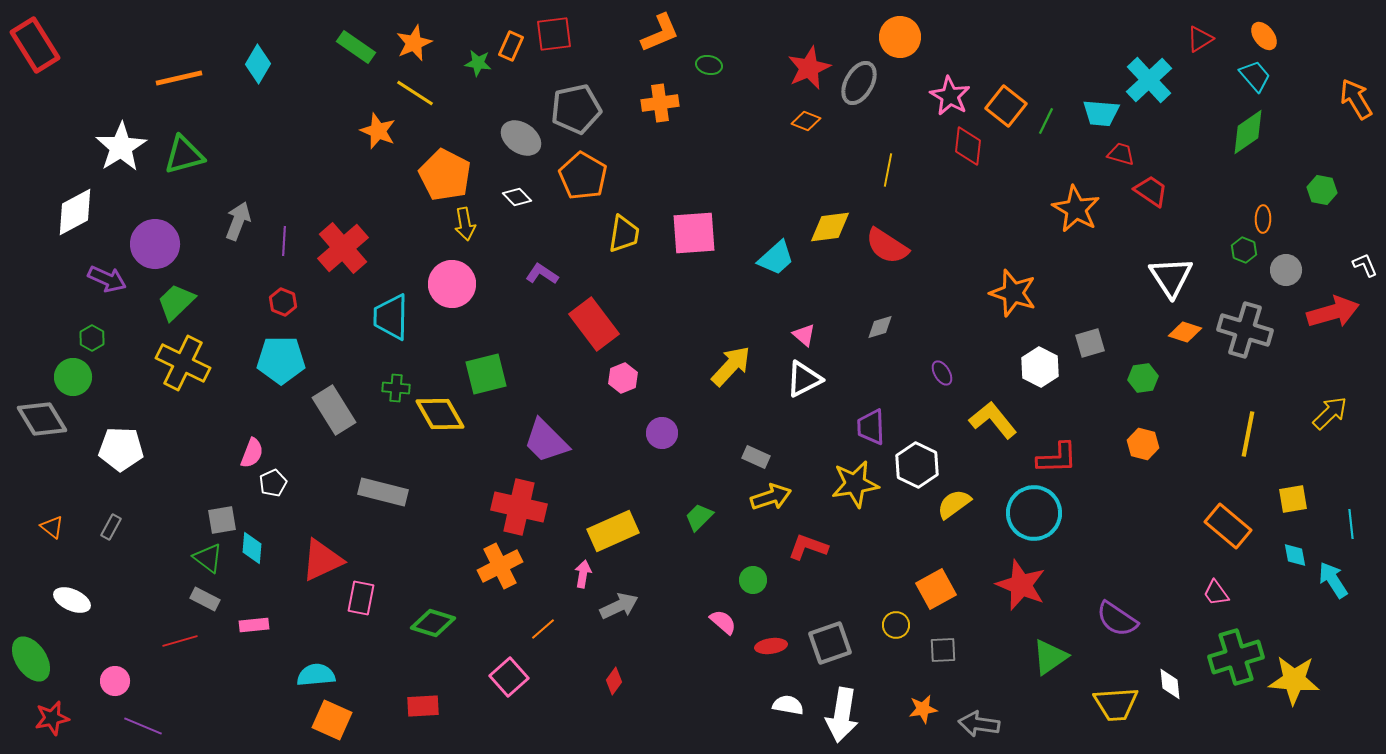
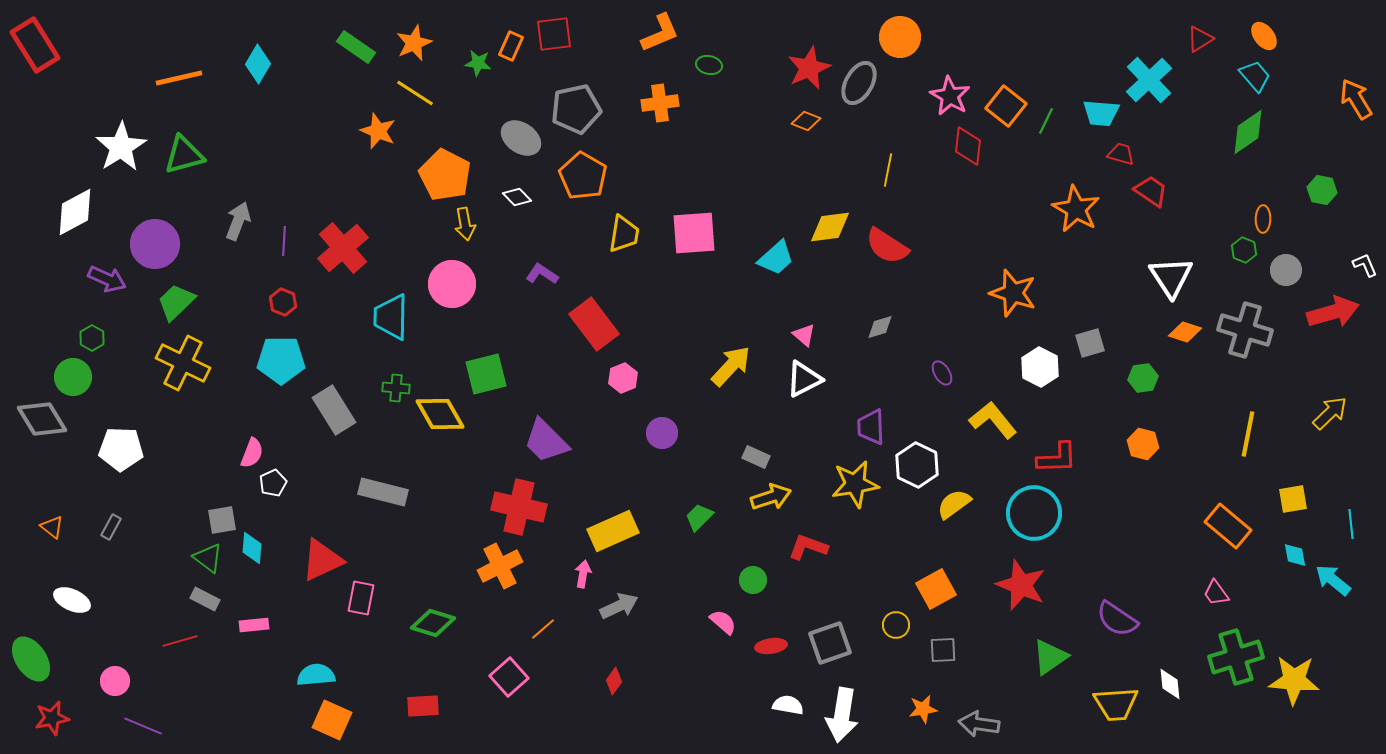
cyan arrow at (1333, 580): rotated 18 degrees counterclockwise
